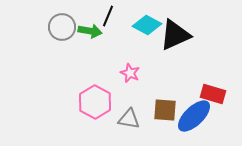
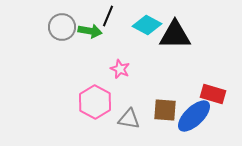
black triangle: rotated 24 degrees clockwise
pink star: moved 10 px left, 4 px up
